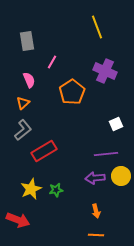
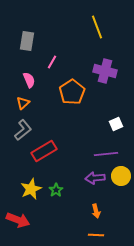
gray rectangle: rotated 18 degrees clockwise
purple cross: rotated 10 degrees counterclockwise
green star: rotated 24 degrees counterclockwise
